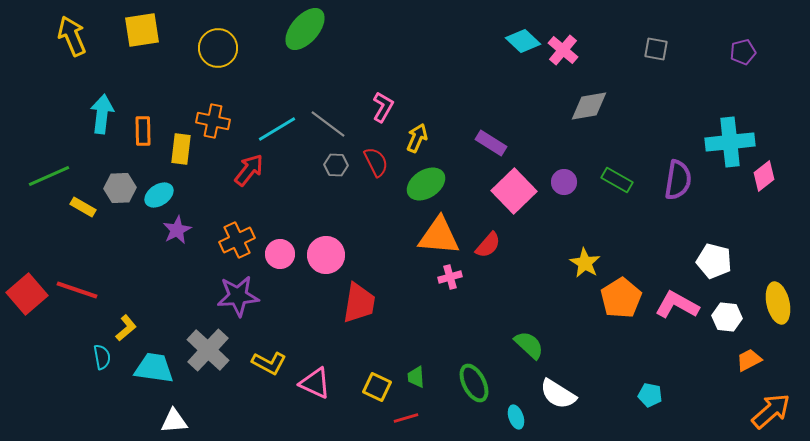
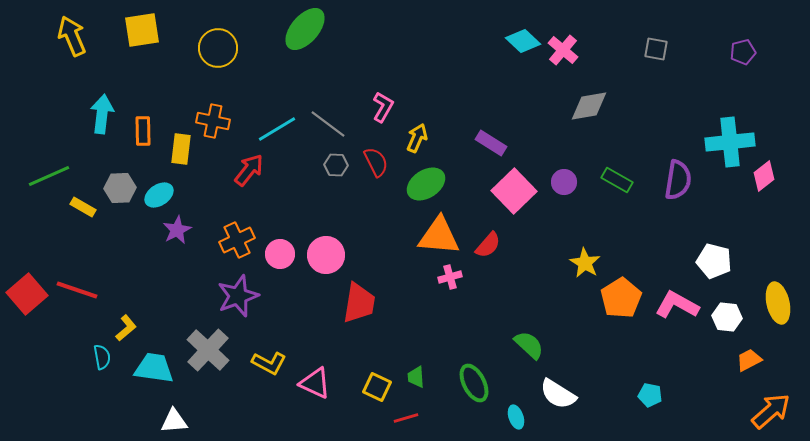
purple star at (238, 296): rotated 15 degrees counterclockwise
